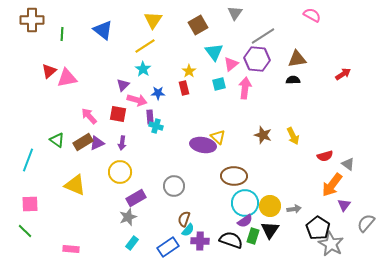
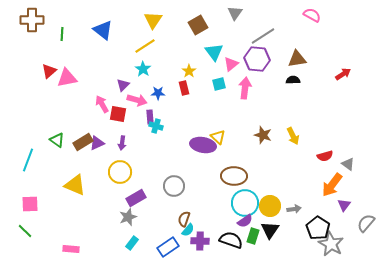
pink arrow at (89, 116): moved 13 px right, 12 px up; rotated 12 degrees clockwise
